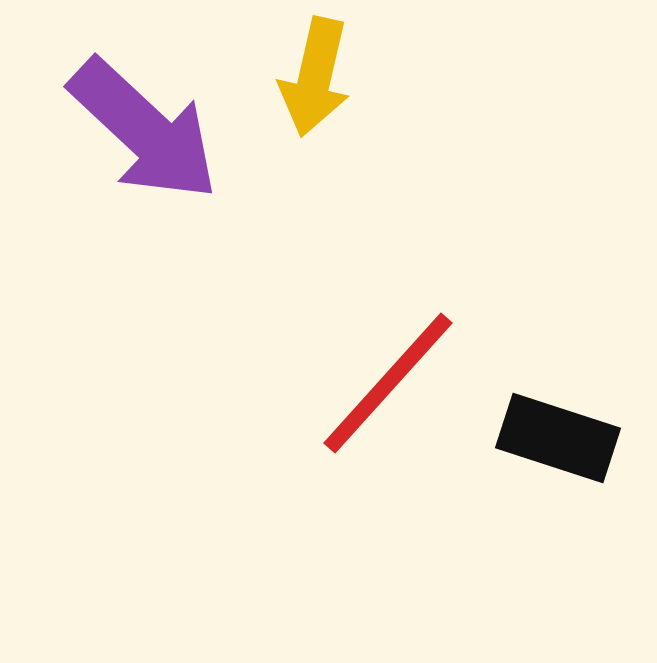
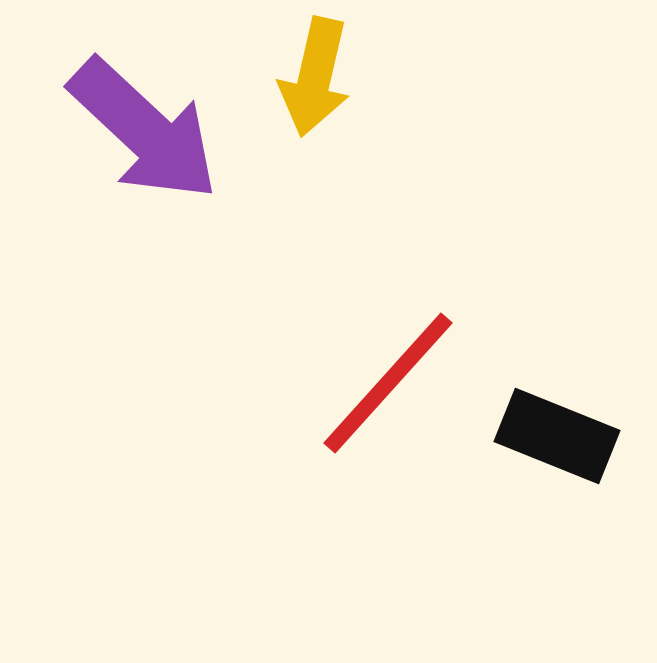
black rectangle: moved 1 px left, 2 px up; rotated 4 degrees clockwise
